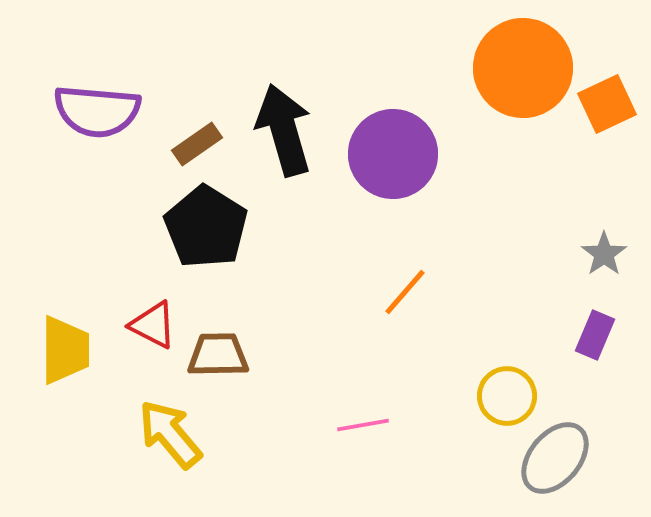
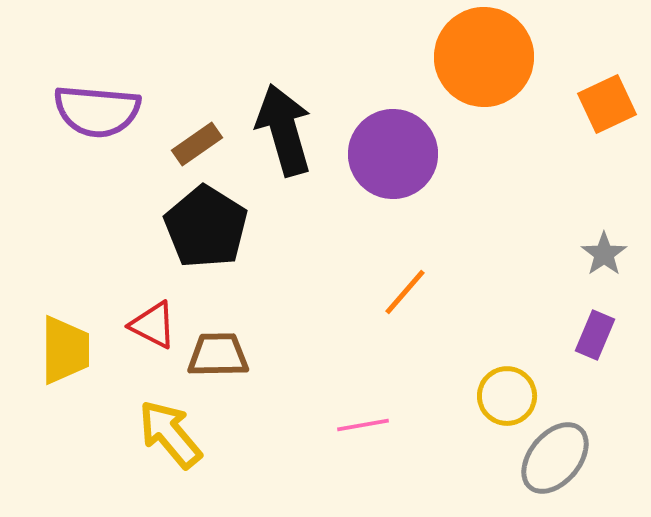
orange circle: moved 39 px left, 11 px up
